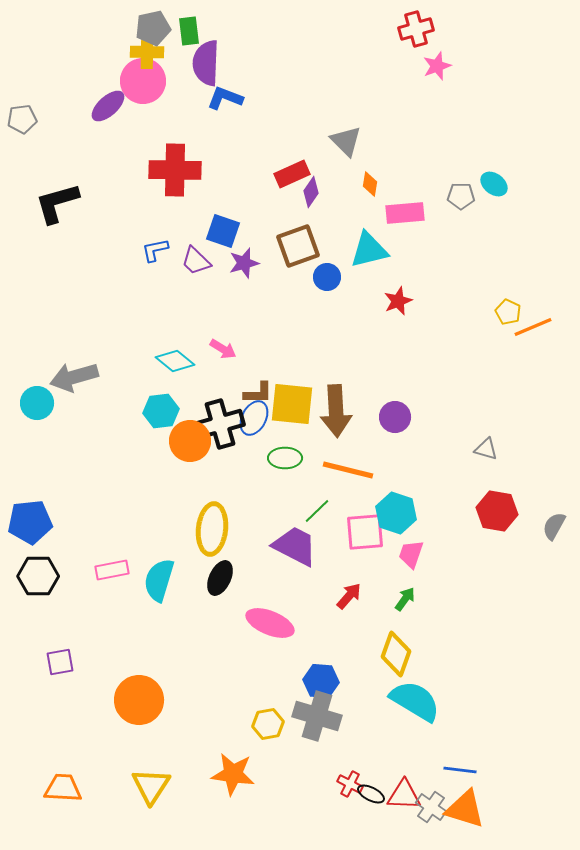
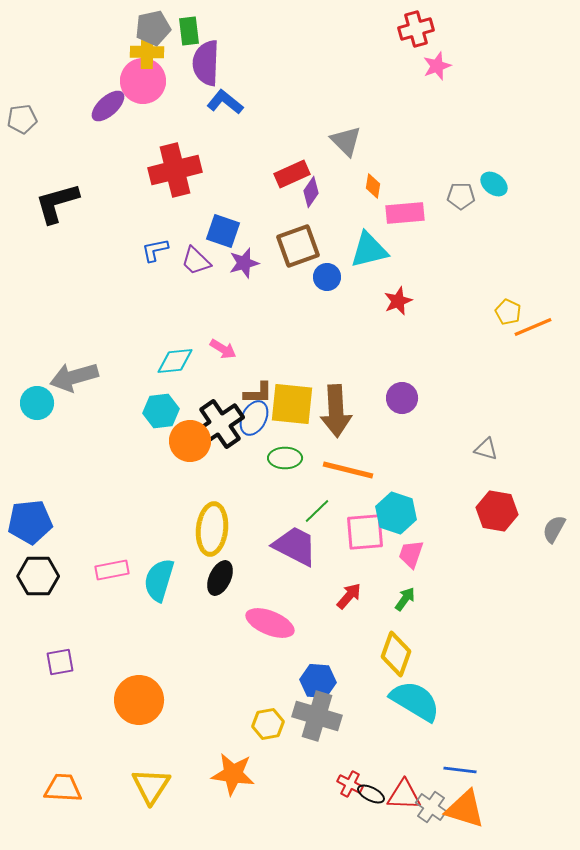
blue L-shape at (225, 98): moved 4 px down; rotated 18 degrees clockwise
red cross at (175, 170): rotated 15 degrees counterclockwise
orange diamond at (370, 184): moved 3 px right, 2 px down
cyan diamond at (175, 361): rotated 45 degrees counterclockwise
purple circle at (395, 417): moved 7 px right, 19 px up
black cross at (220, 424): rotated 18 degrees counterclockwise
gray semicircle at (554, 526): moved 3 px down
blue hexagon at (321, 681): moved 3 px left
